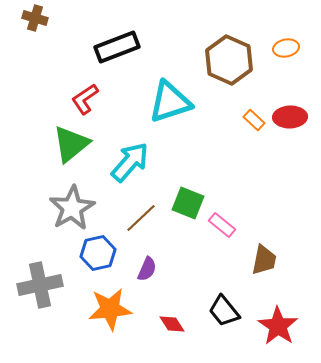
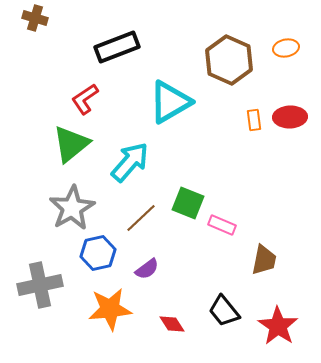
cyan triangle: rotated 12 degrees counterclockwise
orange rectangle: rotated 40 degrees clockwise
pink rectangle: rotated 16 degrees counterclockwise
purple semicircle: rotated 30 degrees clockwise
